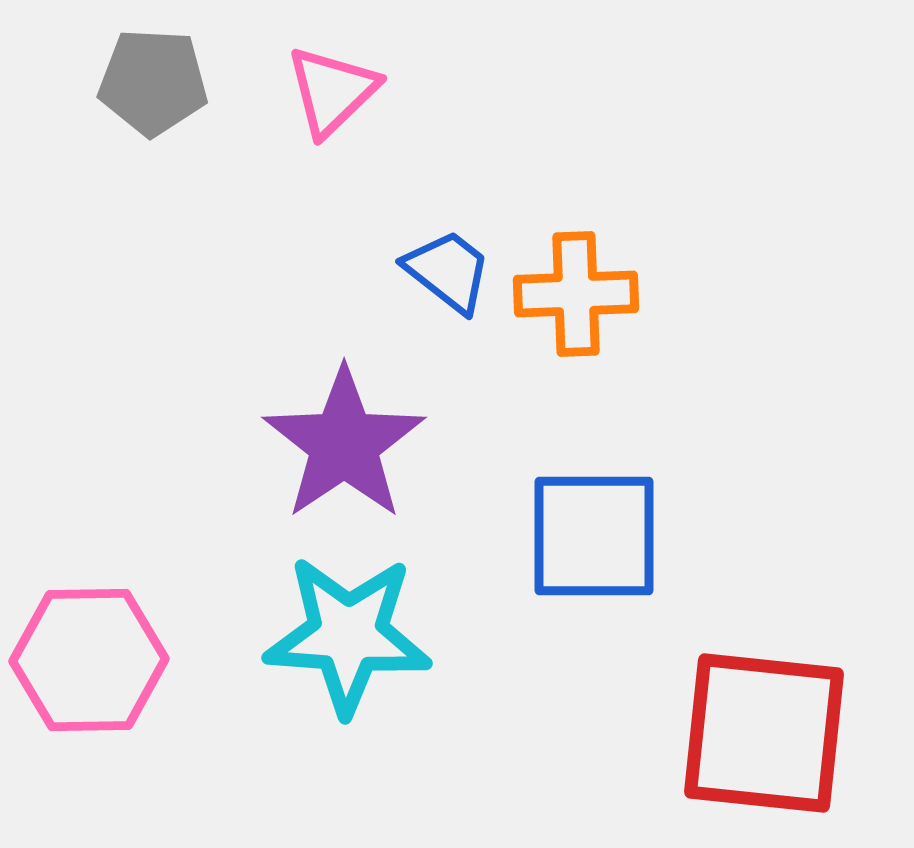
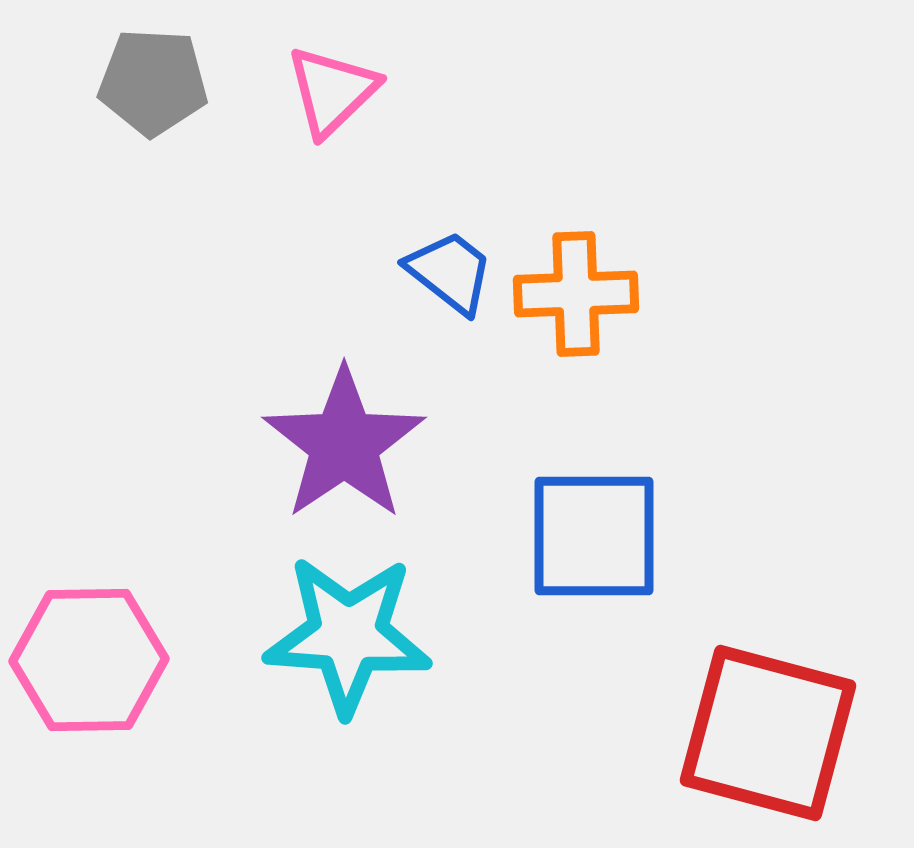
blue trapezoid: moved 2 px right, 1 px down
red square: moved 4 px right; rotated 9 degrees clockwise
